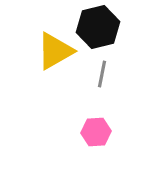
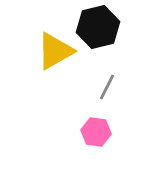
gray line: moved 5 px right, 13 px down; rotated 16 degrees clockwise
pink hexagon: rotated 12 degrees clockwise
